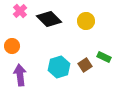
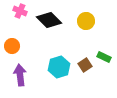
pink cross: rotated 24 degrees counterclockwise
black diamond: moved 1 px down
